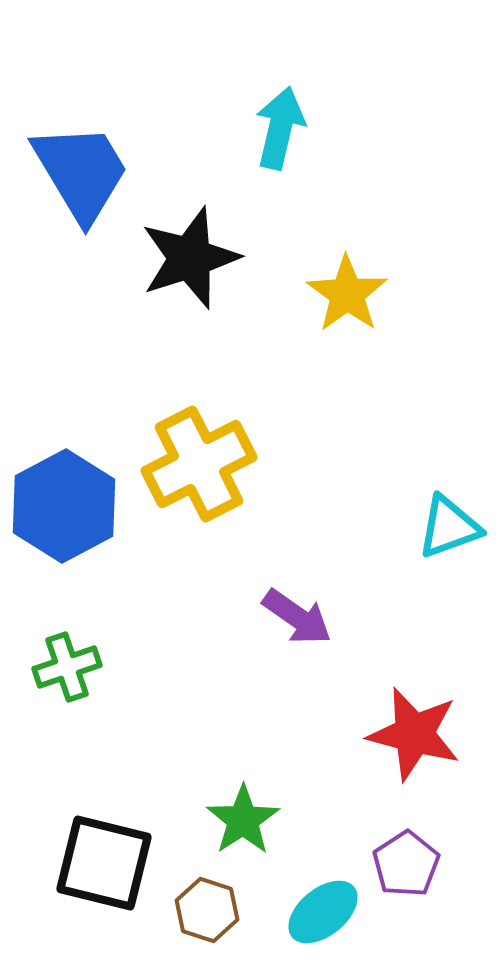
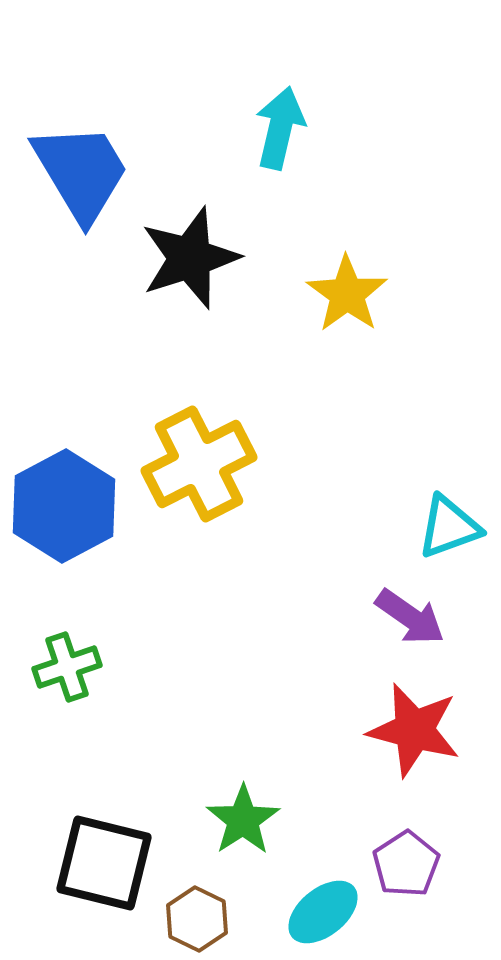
purple arrow: moved 113 px right
red star: moved 4 px up
brown hexagon: moved 10 px left, 9 px down; rotated 8 degrees clockwise
